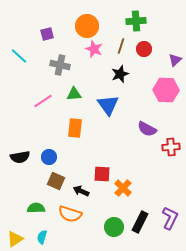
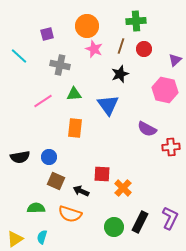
pink hexagon: moved 1 px left; rotated 10 degrees clockwise
